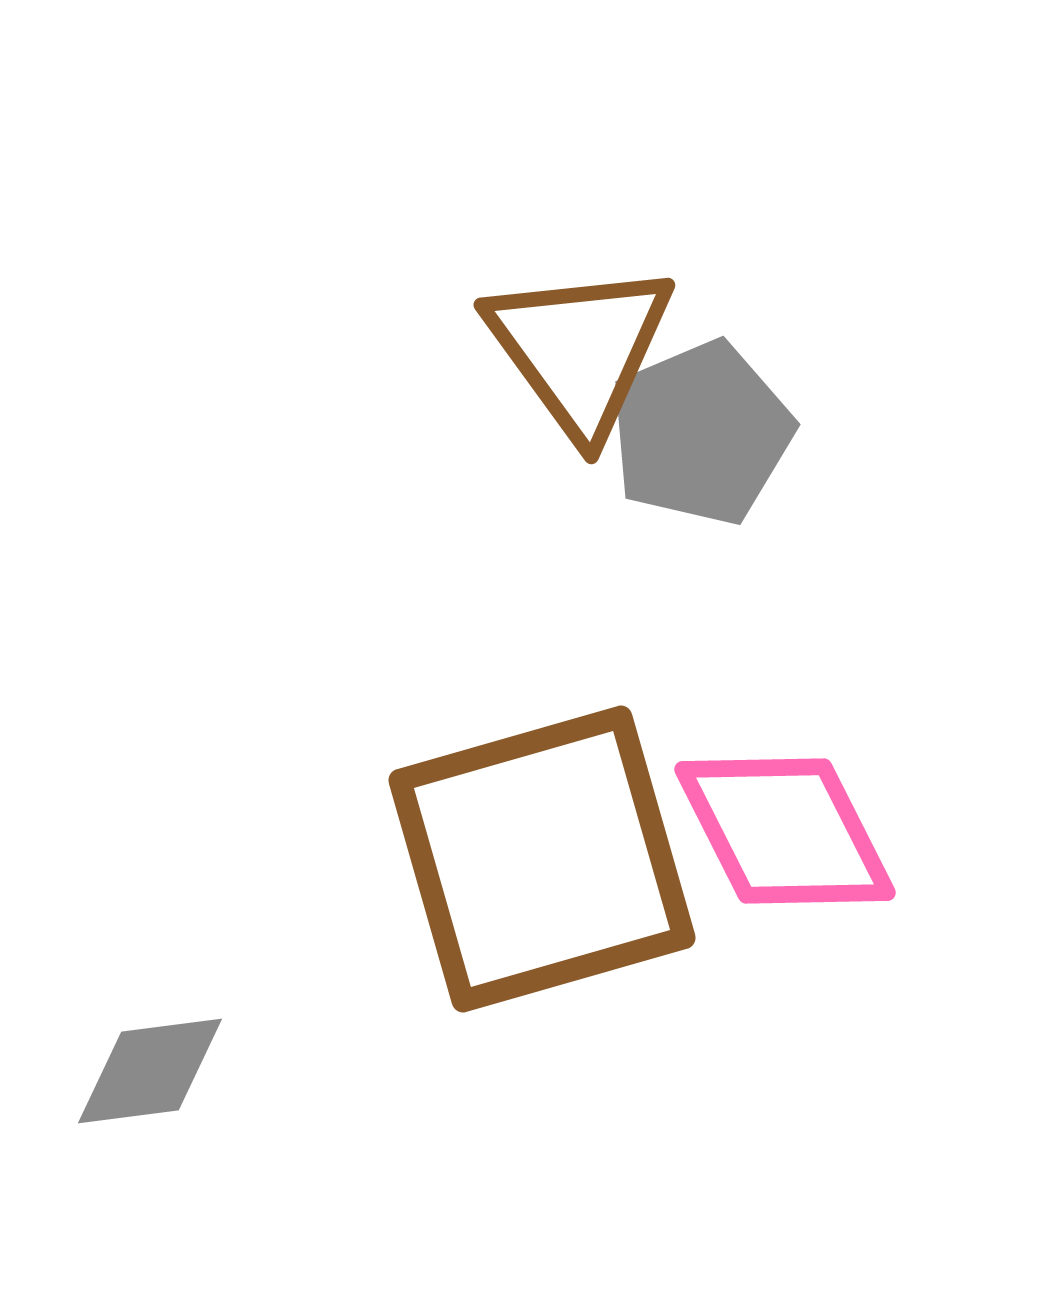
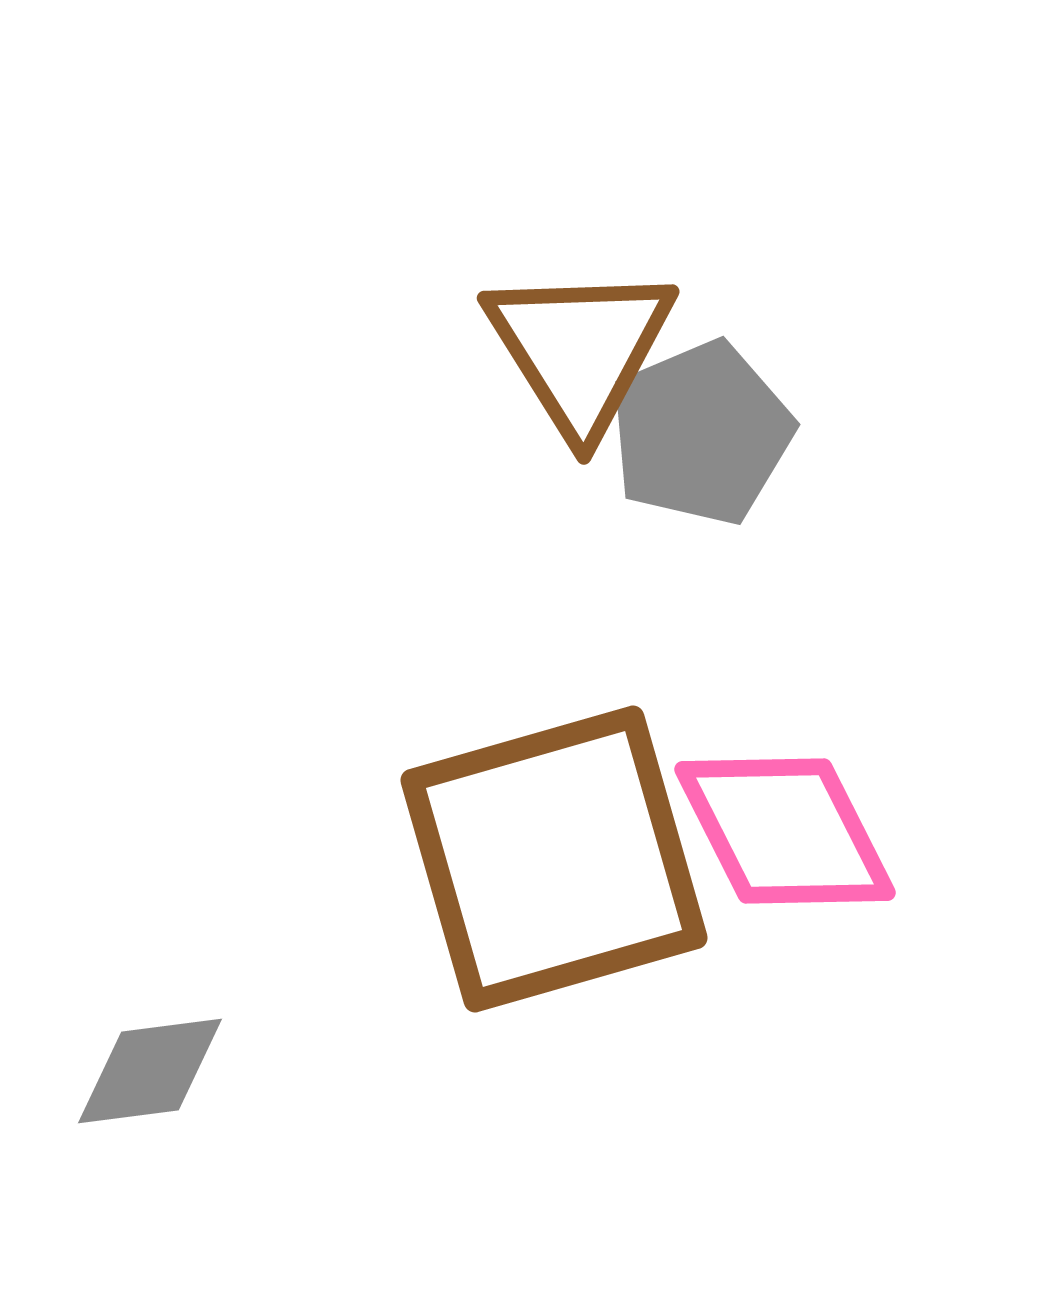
brown triangle: rotated 4 degrees clockwise
brown square: moved 12 px right
